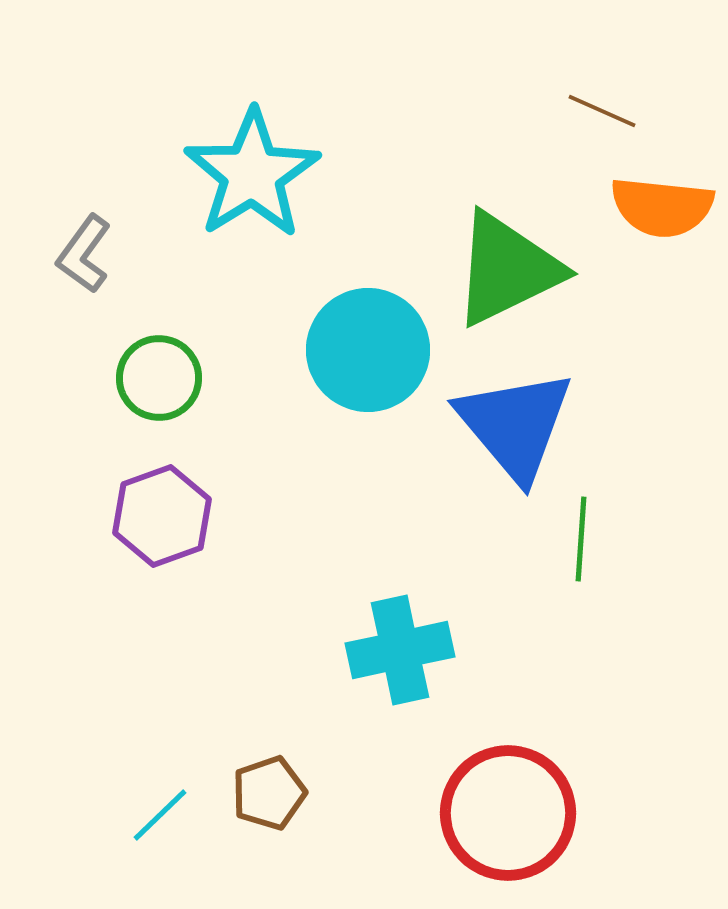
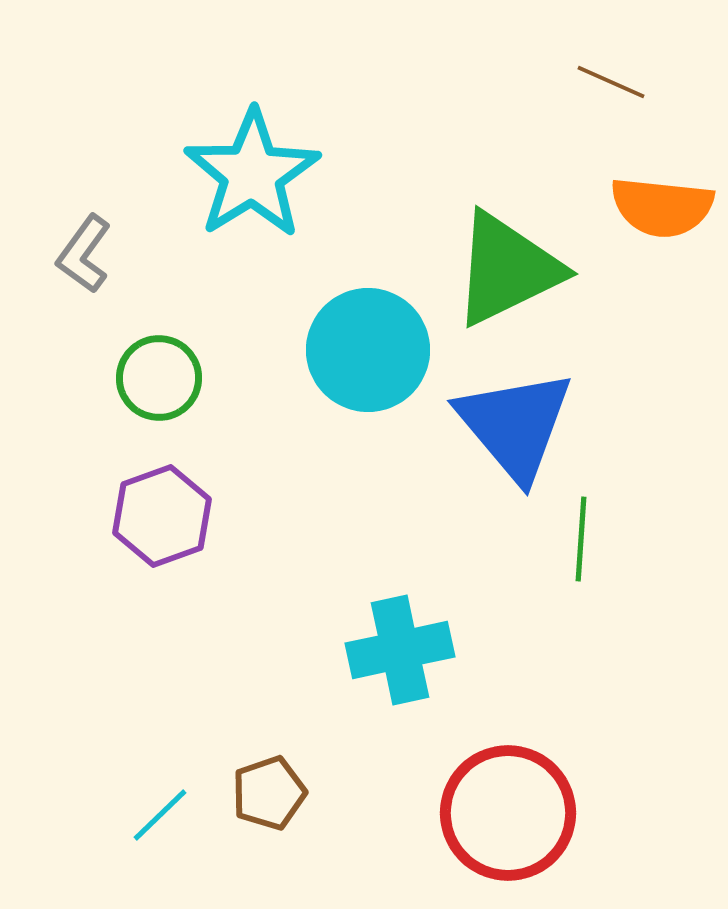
brown line: moved 9 px right, 29 px up
